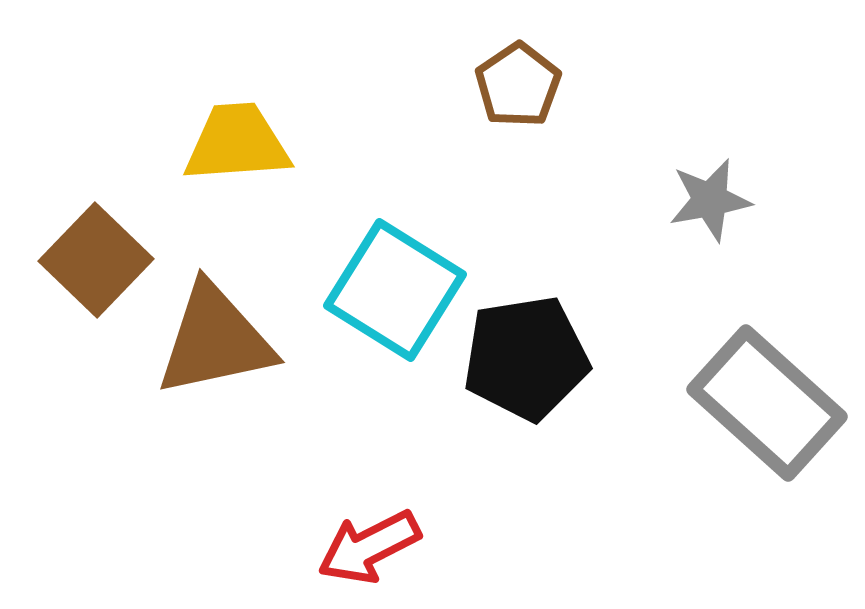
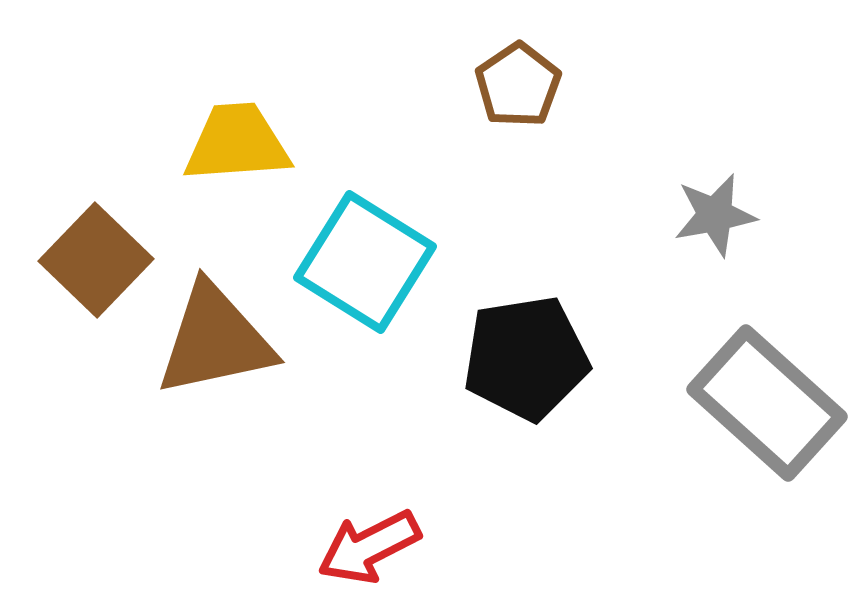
gray star: moved 5 px right, 15 px down
cyan square: moved 30 px left, 28 px up
